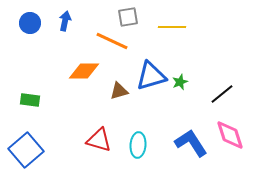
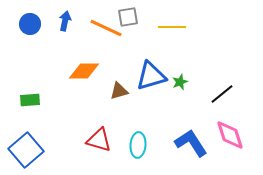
blue circle: moved 1 px down
orange line: moved 6 px left, 13 px up
green rectangle: rotated 12 degrees counterclockwise
